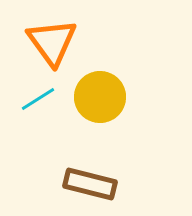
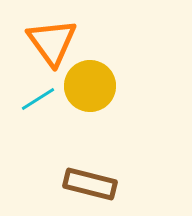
yellow circle: moved 10 px left, 11 px up
